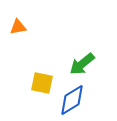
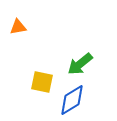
green arrow: moved 2 px left
yellow square: moved 1 px up
